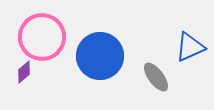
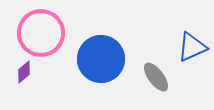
pink circle: moved 1 px left, 4 px up
blue triangle: moved 2 px right
blue circle: moved 1 px right, 3 px down
